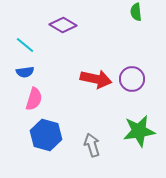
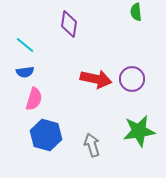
purple diamond: moved 6 px right, 1 px up; rotated 68 degrees clockwise
